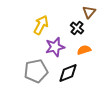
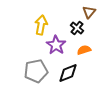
yellow arrow: rotated 18 degrees counterclockwise
purple star: moved 1 px right, 2 px up; rotated 24 degrees counterclockwise
